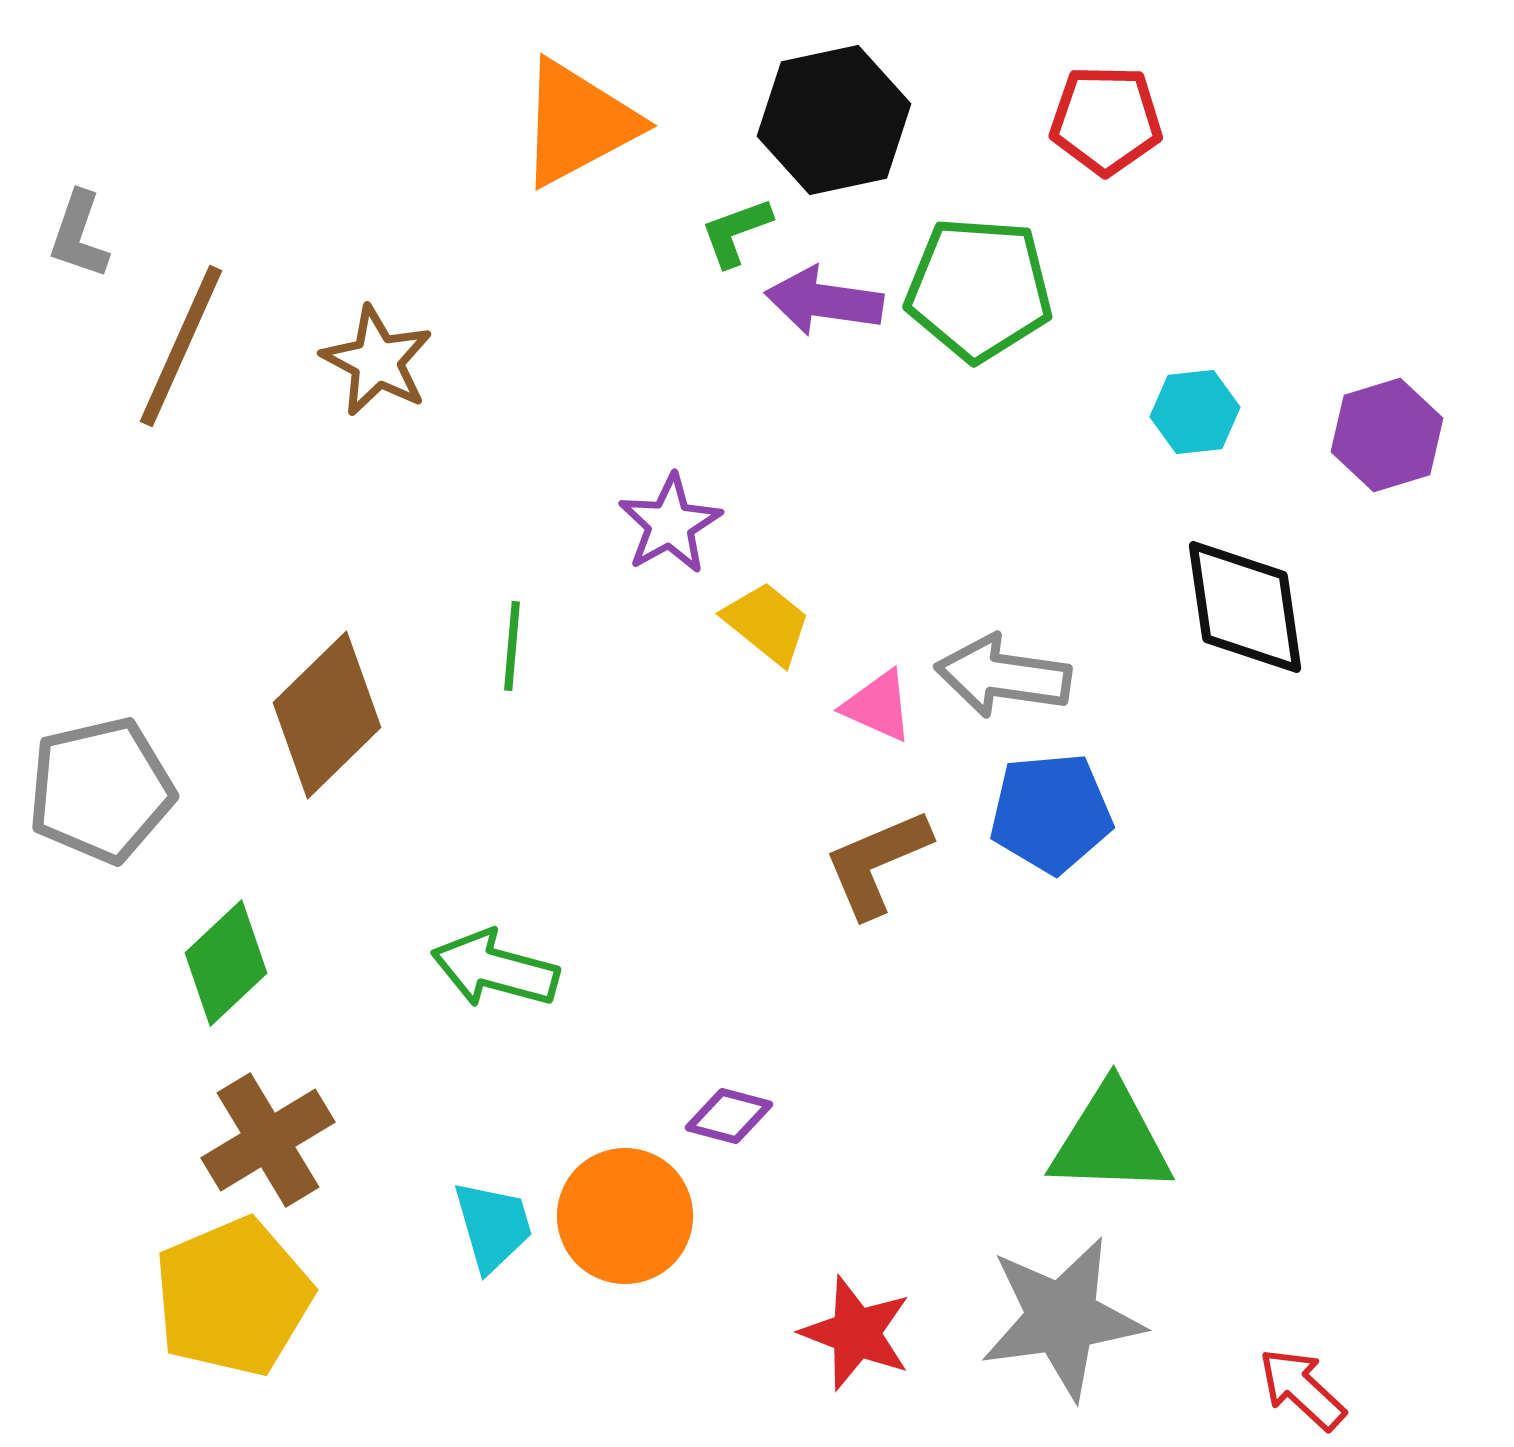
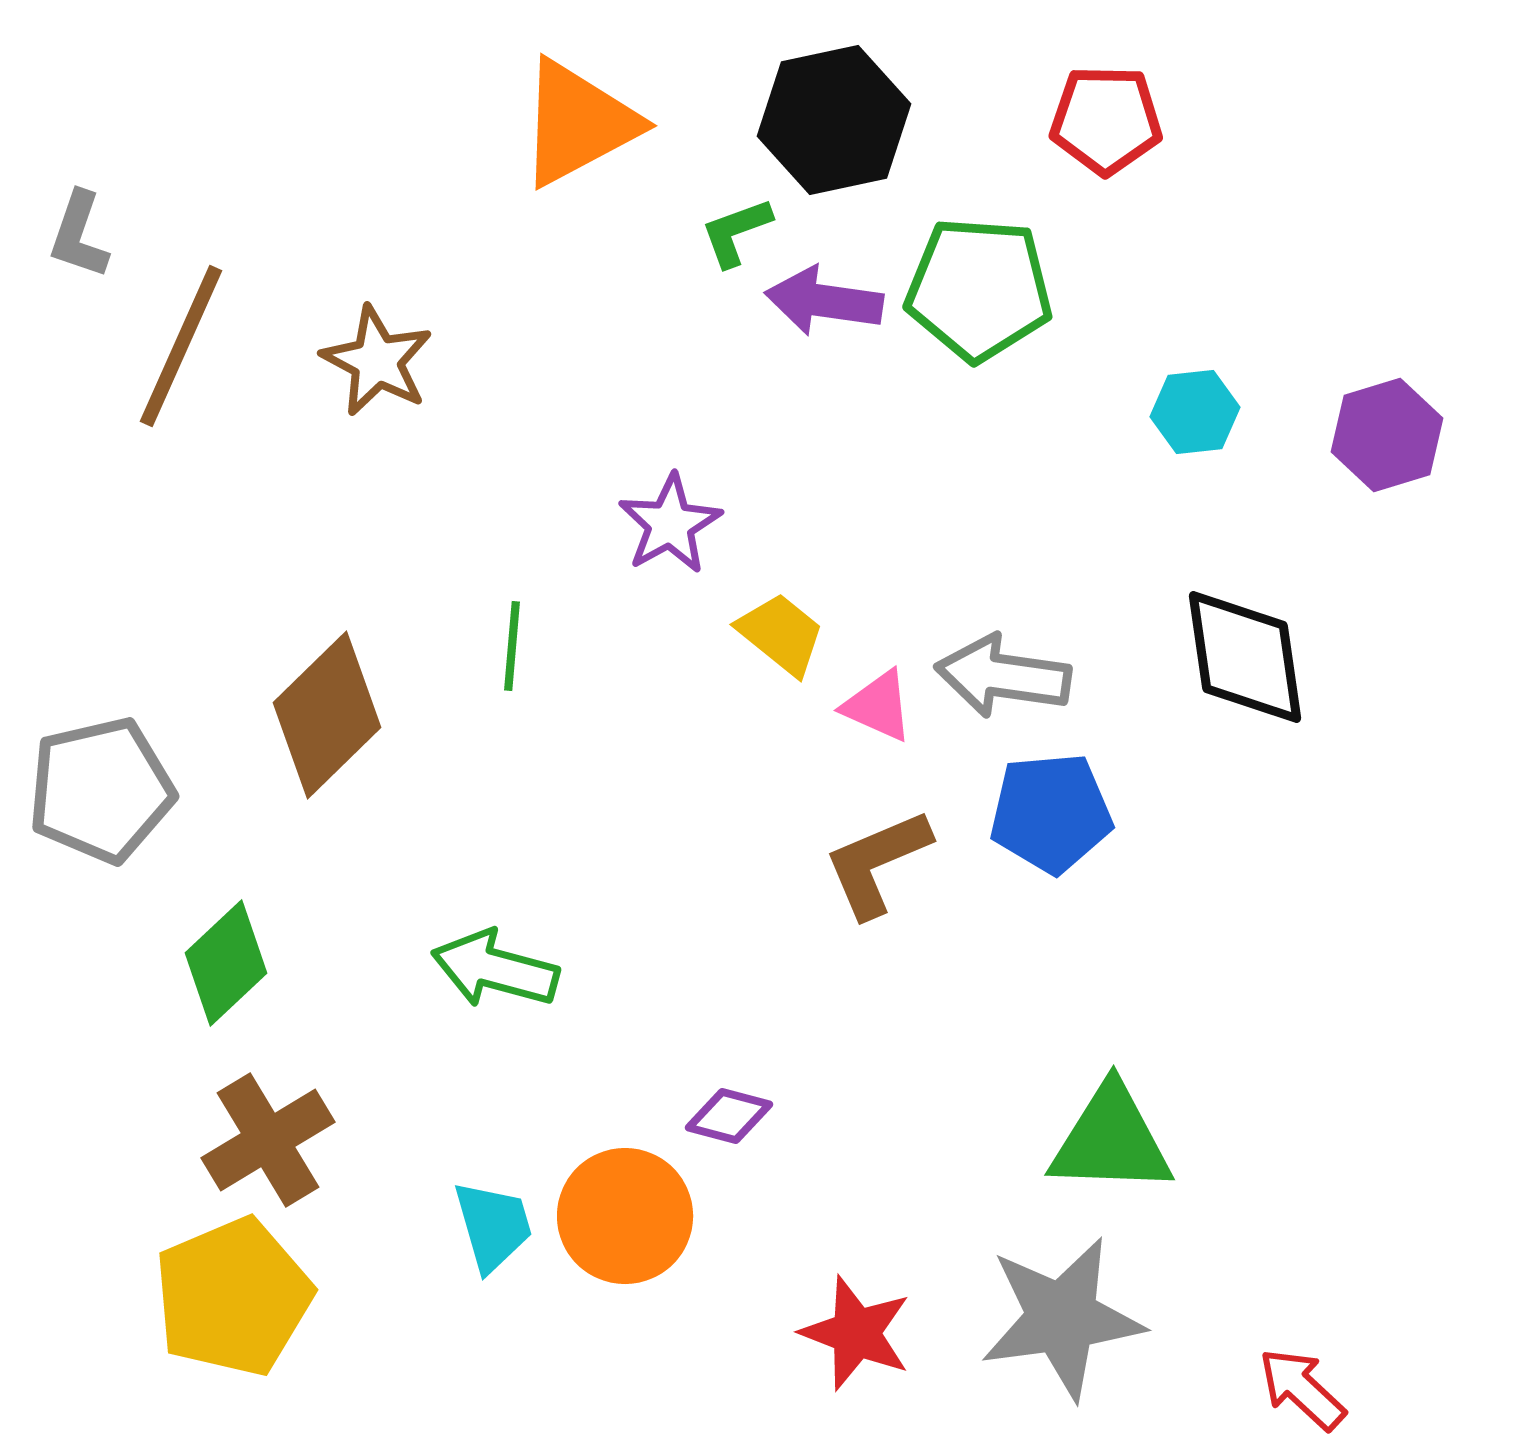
black diamond: moved 50 px down
yellow trapezoid: moved 14 px right, 11 px down
